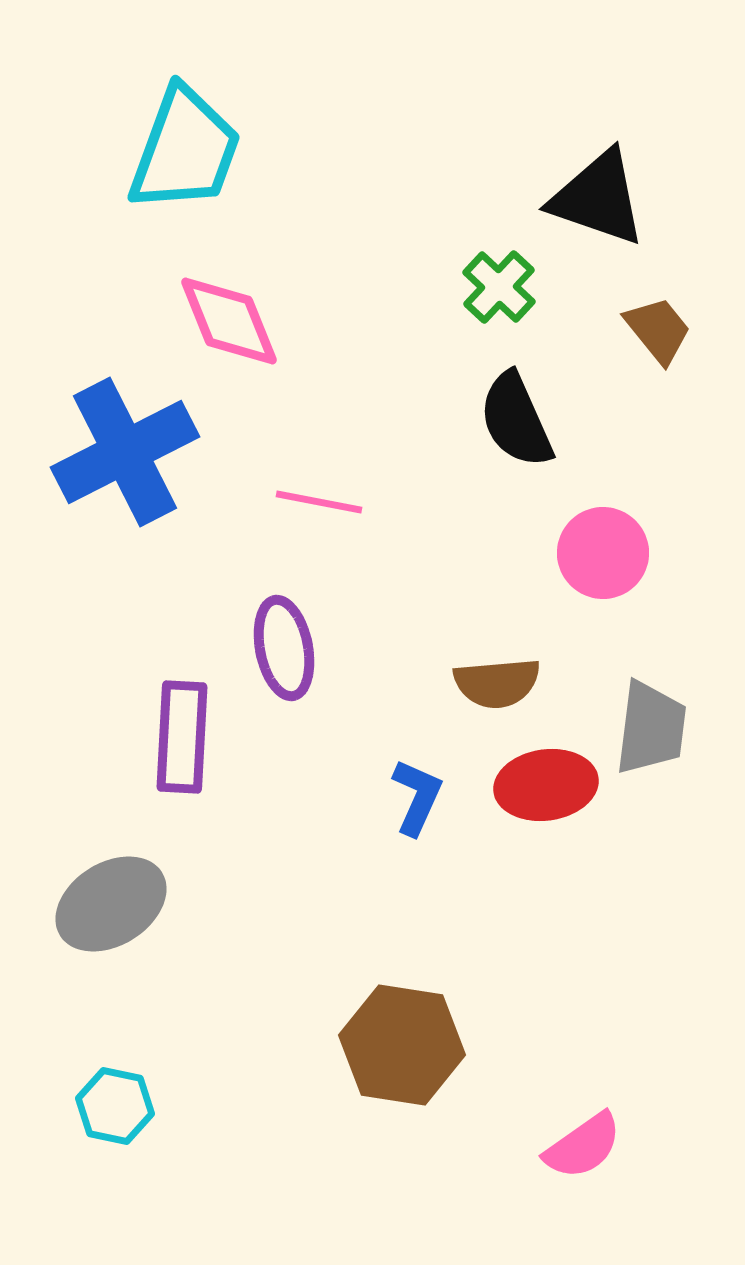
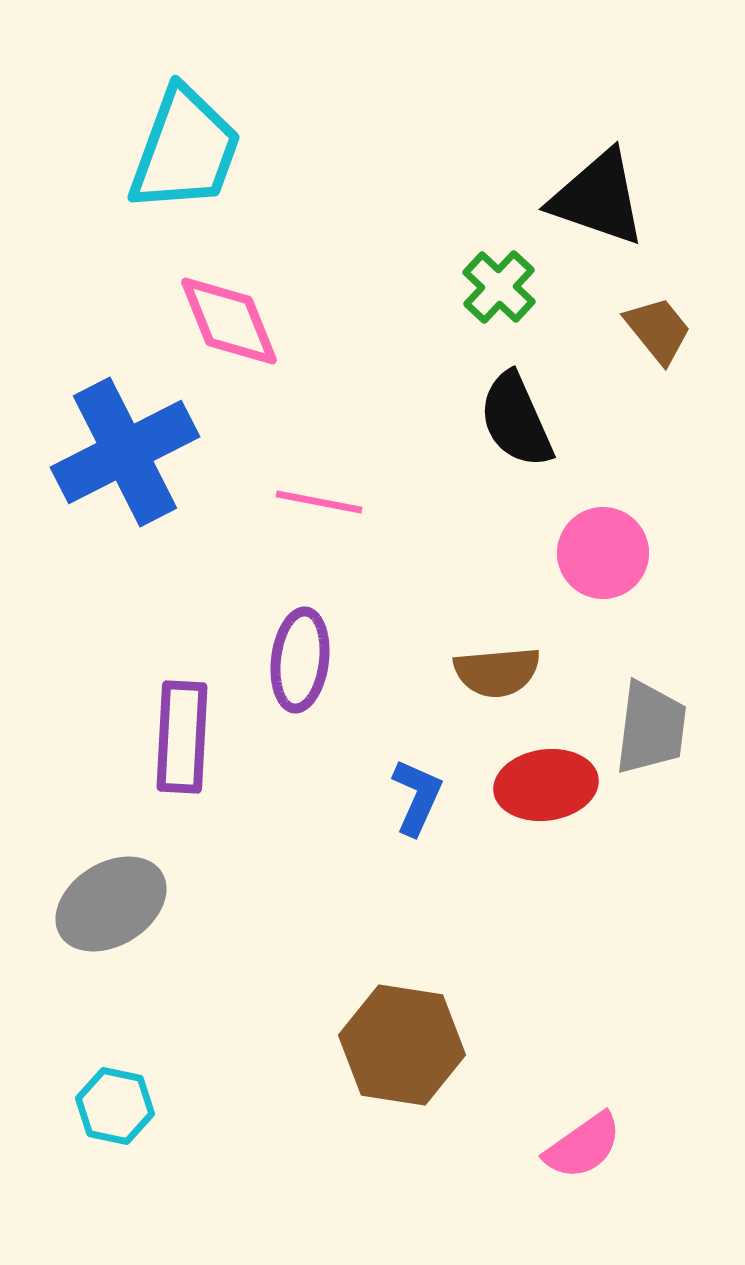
purple ellipse: moved 16 px right, 12 px down; rotated 18 degrees clockwise
brown semicircle: moved 11 px up
